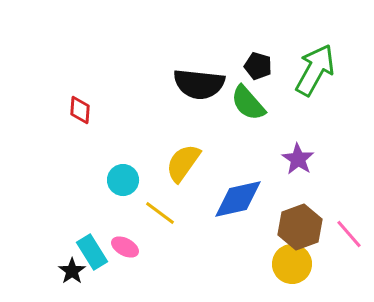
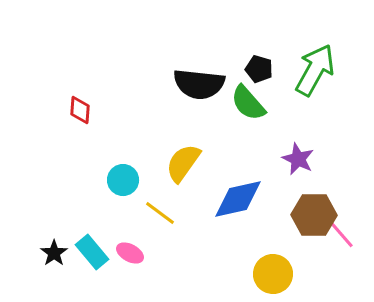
black pentagon: moved 1 px right, 3 px down
purple star: rotated 8 degrees counterclockwise
brown hexagon: moved 14 px right, 12 px up; rotated 21 degrees clockwise
pink line: moved 8 px left
pink ellipse: moved 5 px right, 6 px down
cyan rectangle: rotated 8 degrees counterclockwise
yellow circle: moved 19 px left, 10 px down
black star: moved 18 px left, 18 px up
